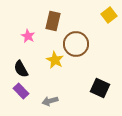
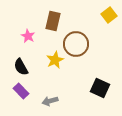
yellow star: rotated 18 degrees clockwise
black semicircle: moved 2 px up
